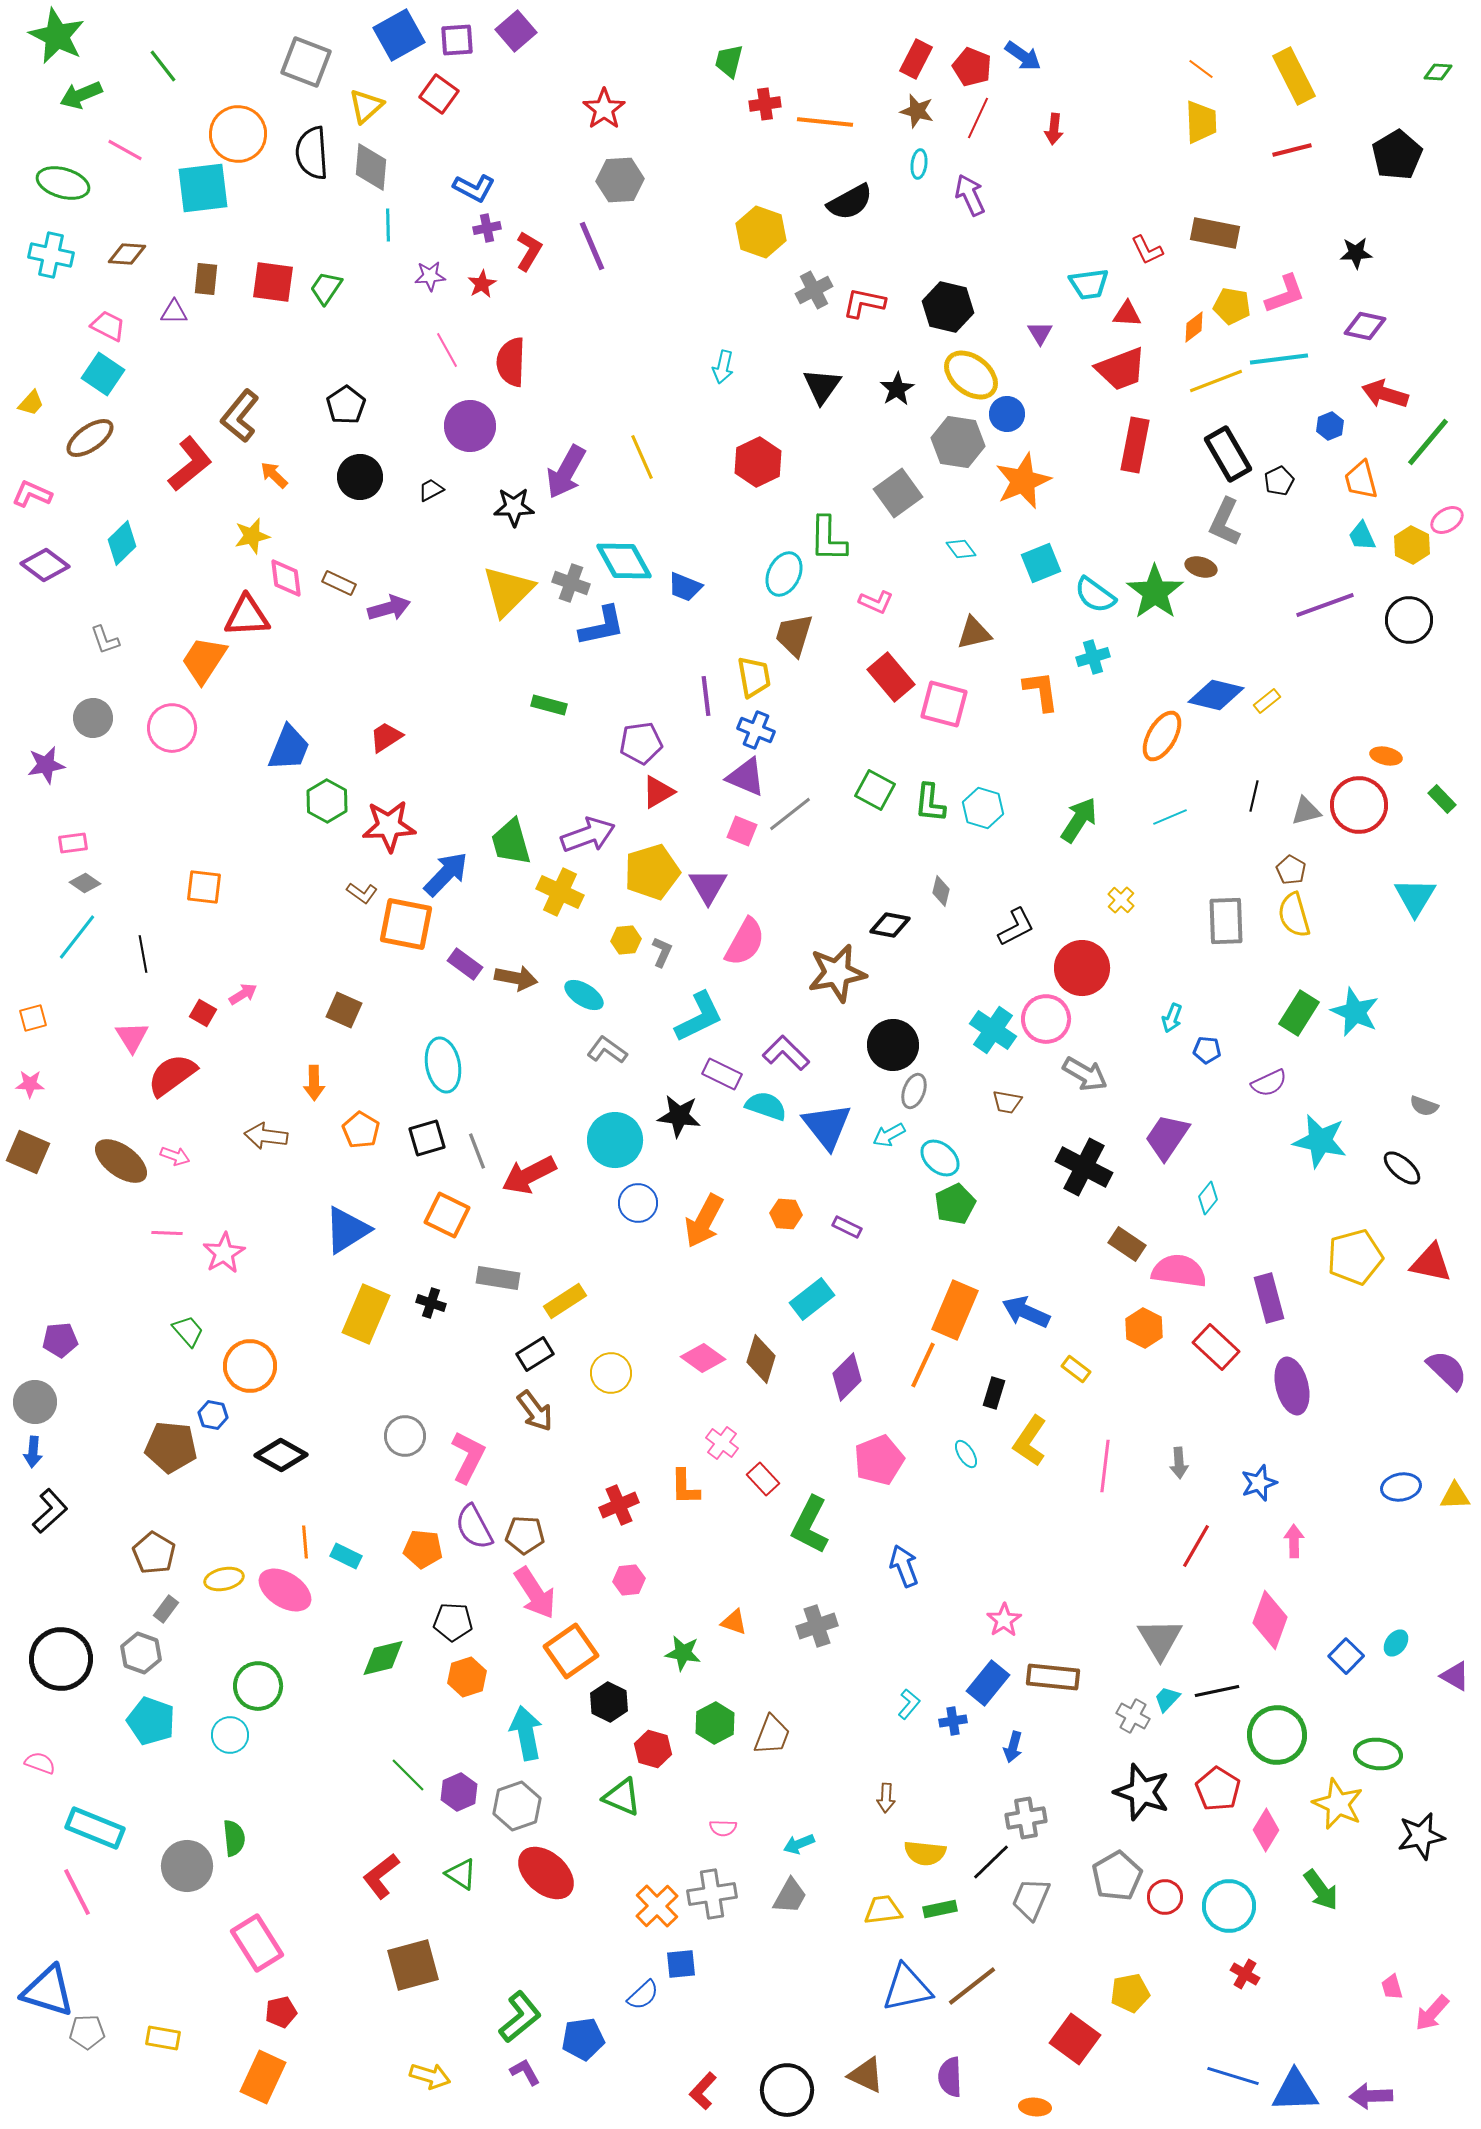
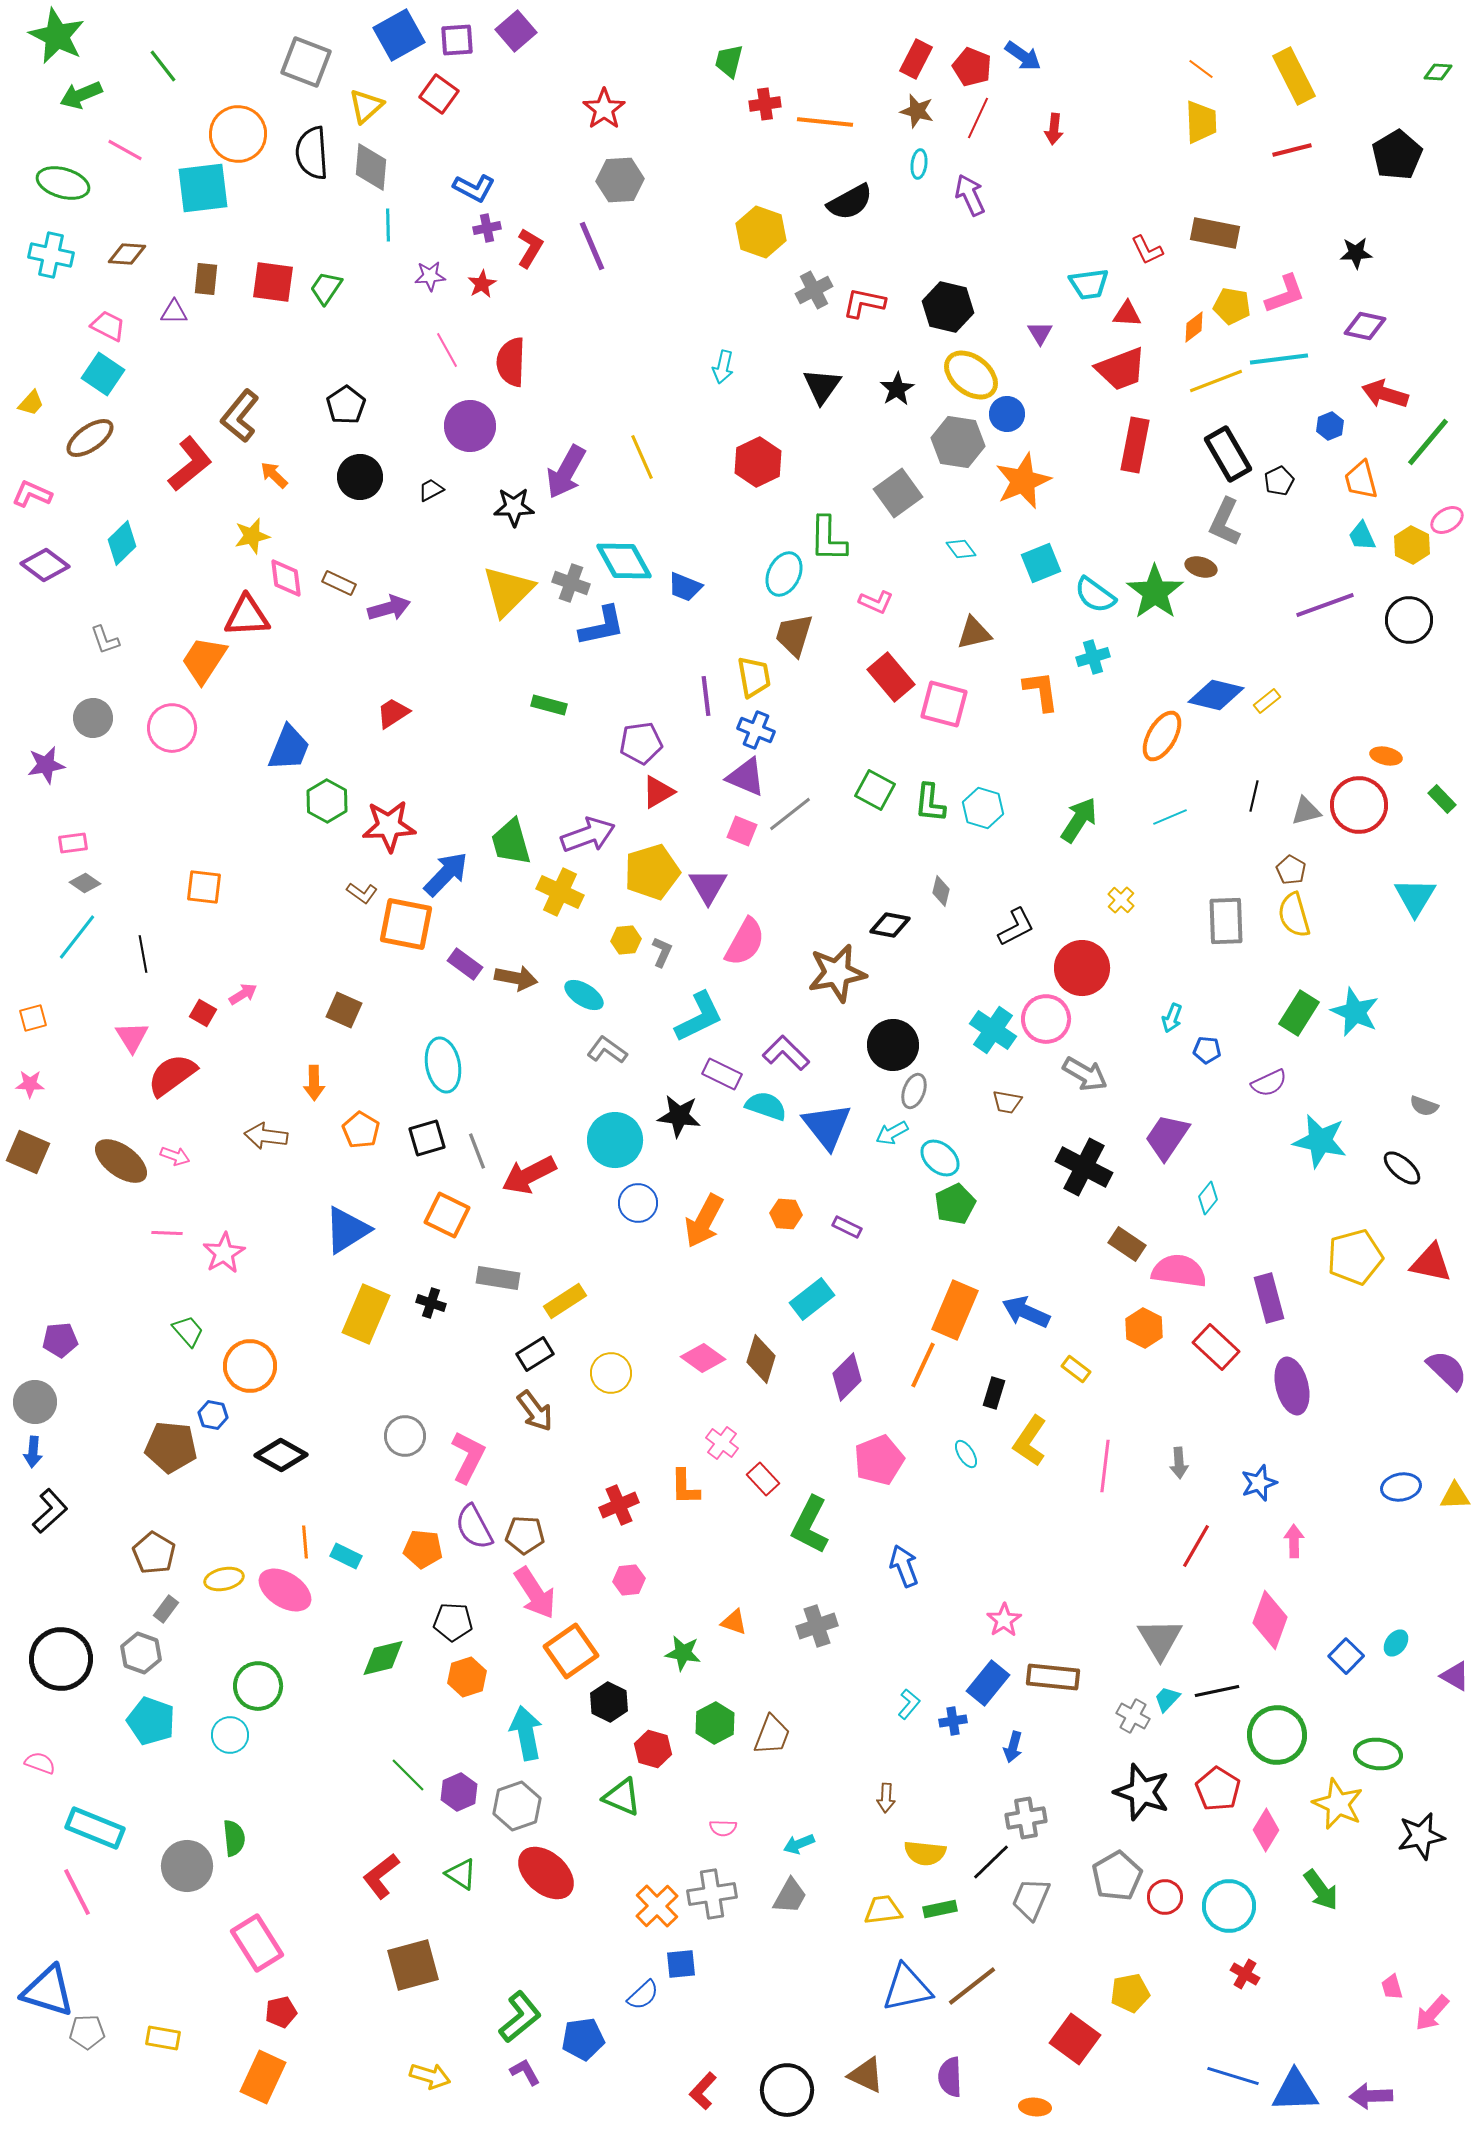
red L-shape at (529, 251): moved 1 px right, 3 px up
red trapezoid at (386, 737): moved 7 px right, 24 px up
cyan arrow at (889, 1135): moved 3 px right, 2 px up
